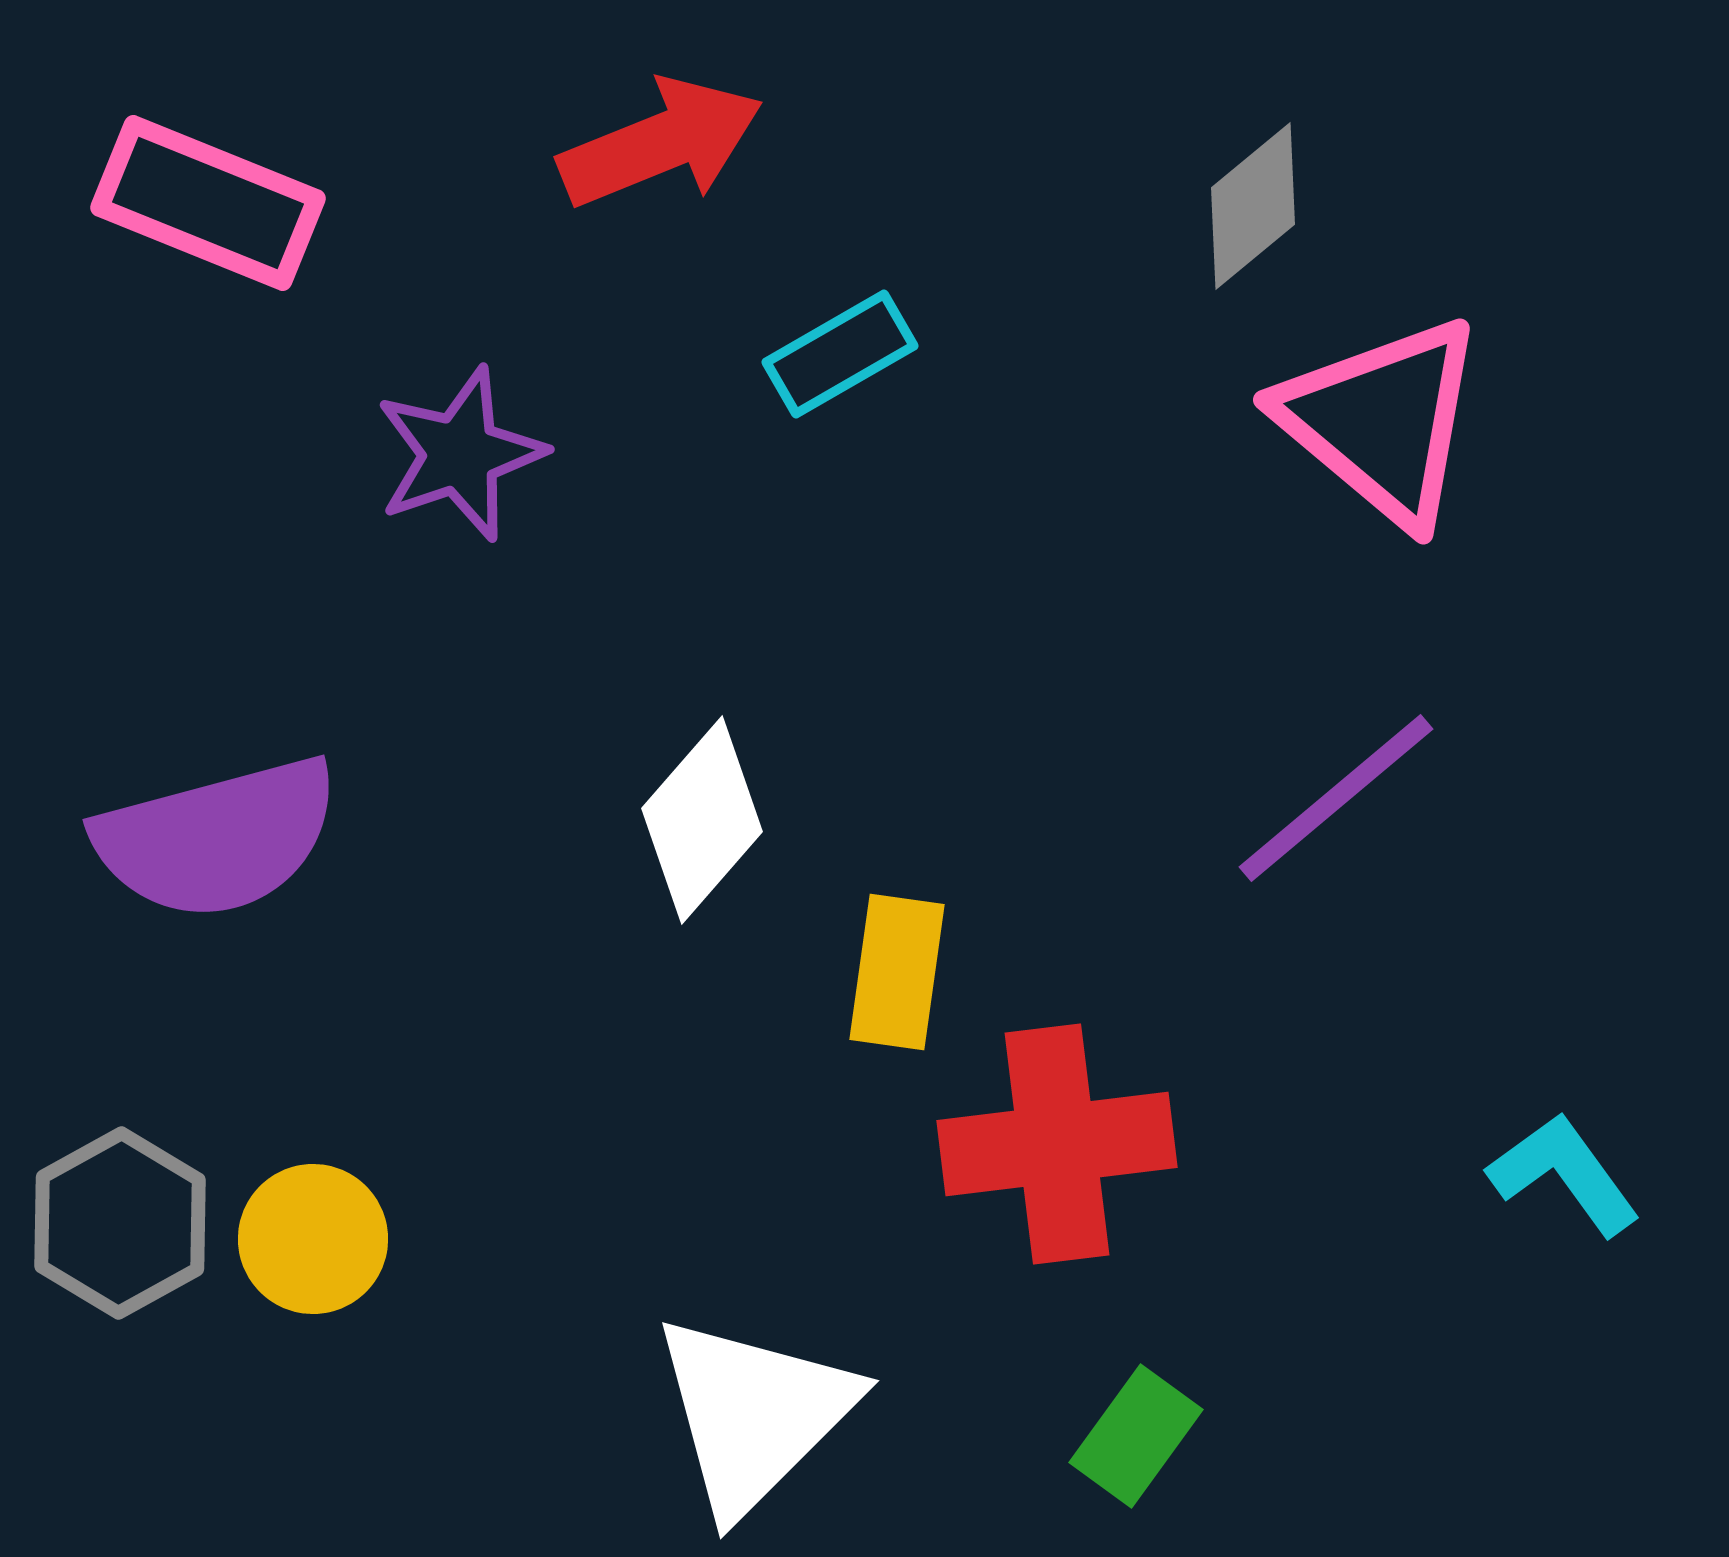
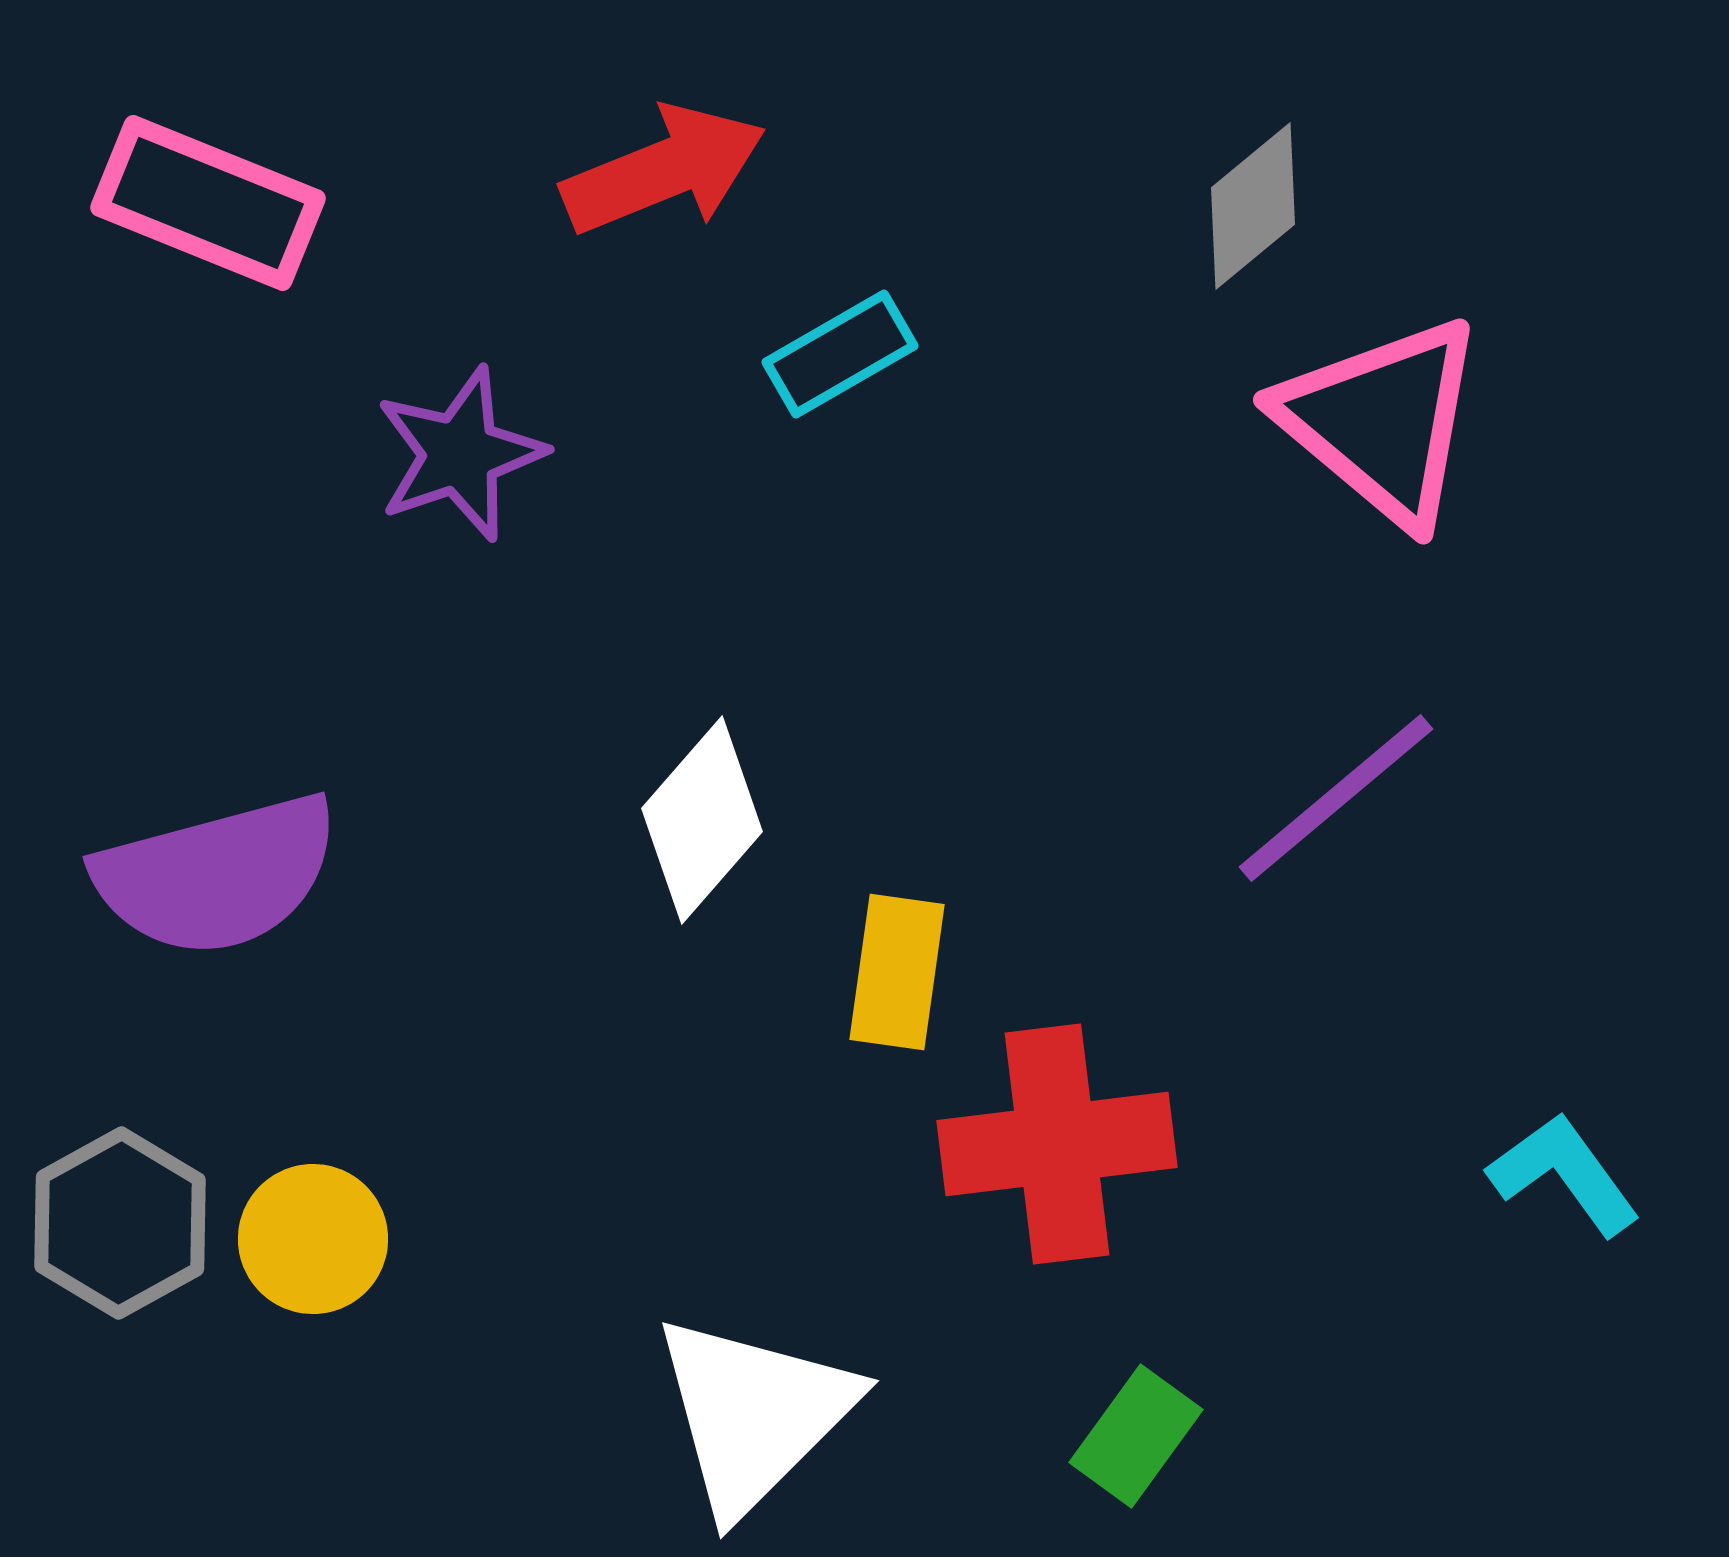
red arrow: moved 3 px right, 27 px down
purple semicircle: moved 37 px down
